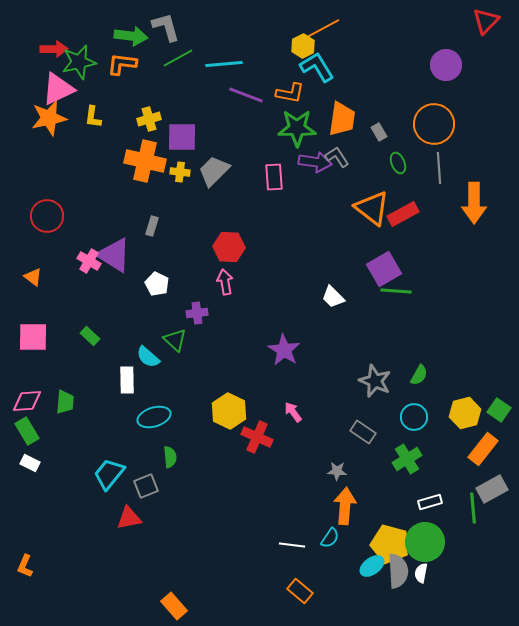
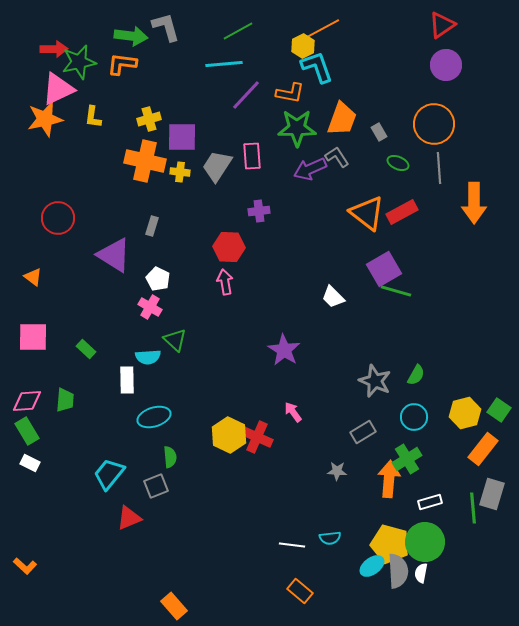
red triangle at (486, 21): moved 44 px left, 4 px down; rotated 12 degrees clockwise
green line at (178, 58): moved 60 px right, 27 px up
cyan L-shape at (317, 67): rotated 12 degrees clockwise
purple line at (246, 95): rotated 68 degrees counterclockwise
orange star at (49, 118): moved 4 px left, 1 px down
orange trapezoid at (342, 119): rotated 12 degrees clockwise
purple arrow at (315, 162): moved 5 px left, 7 px down; rotated 148 degrees clockwise
green ellipse at (398, 163): rotated 45 degrees counterclockwise
gray trapezoid at (214, 171): moved 3 px right, 5 px up; rotated 12 degrees counterclockwise
pink rectangle at (274, 177): moved 22 px left, 21 px up
orange triangle at (372, 208): moved 5 px left, 5 px down
red rectangle at (403, 214): moved 1 px left, 2 px up
red circle at (47, 216): moved 11 px right, 2 px down
pink cross at (89, 261): moved 61 px right, 46 px down
white pentagon at (157, 284): moved 1 px right, 5 px up
green line at (396, 291): rotated 12 degrees clockwise
purple cross at (197, 313): moved 62 px right, 102 px up
green rectangle at (90, 336): moved 4 px left, 13 px down
cyan semicircle at (148, 357): rotated 45 degrees counterclockwise
green semicircle at (419, 375): moved 3 px left
green trapezoid at (65, 402): moved 2 px up
yellow hexagon at (229, 411): moved 24 px down
gray rectangle at (363, 432): rotated 65 degrees counterclockwise
gray square at (146, 486): moved 10 px right
gray rectangle at (492, 489): moved 5 px down; rotated 44 degrees counterclockwise
orange arrow at (345, 506): moved 44 px right, 27 px up
red triangle at (129, 518): rotated 12 degrees counterclockwise
cyan semicircle at (330, 538): rotated 50 degrees clockwise
orange L-shape at (25, 566): rotated 70 degrees counterclockwise
